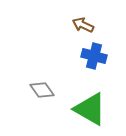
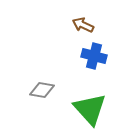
gray diamond: rotated 45 degrees counterclockwise
green triangle: rotated 18 degrees clockwise
